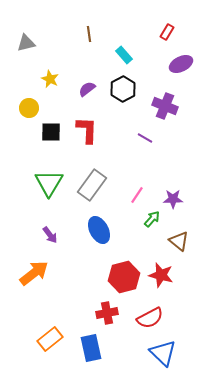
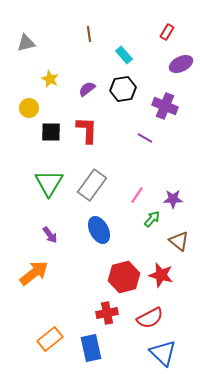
black hexagon: rotated 20 degrees clockwise
